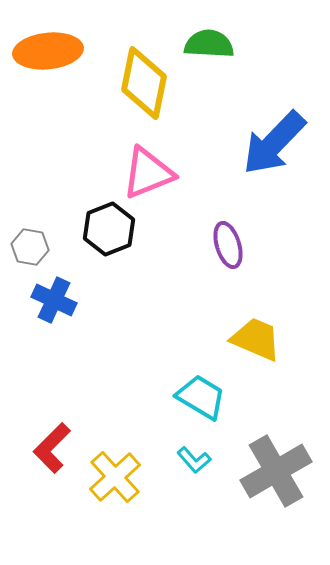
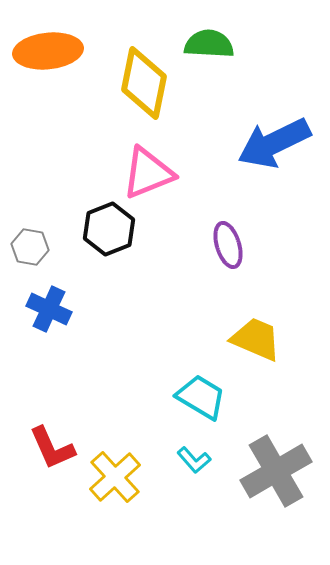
blue arrow: rotated 20 degrees clockwise
blue cross: moved 5 px left, 9 px down
red L-shape: rotated 69 degrees counterclockwise
